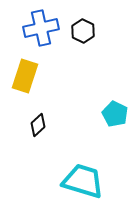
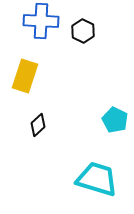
blue cross: moved 7 px up; rotated 16 degrees clockwise
cyan pentagon: moved 6 px down
cyan trapezoid: moved 14 px right, 2 px up
